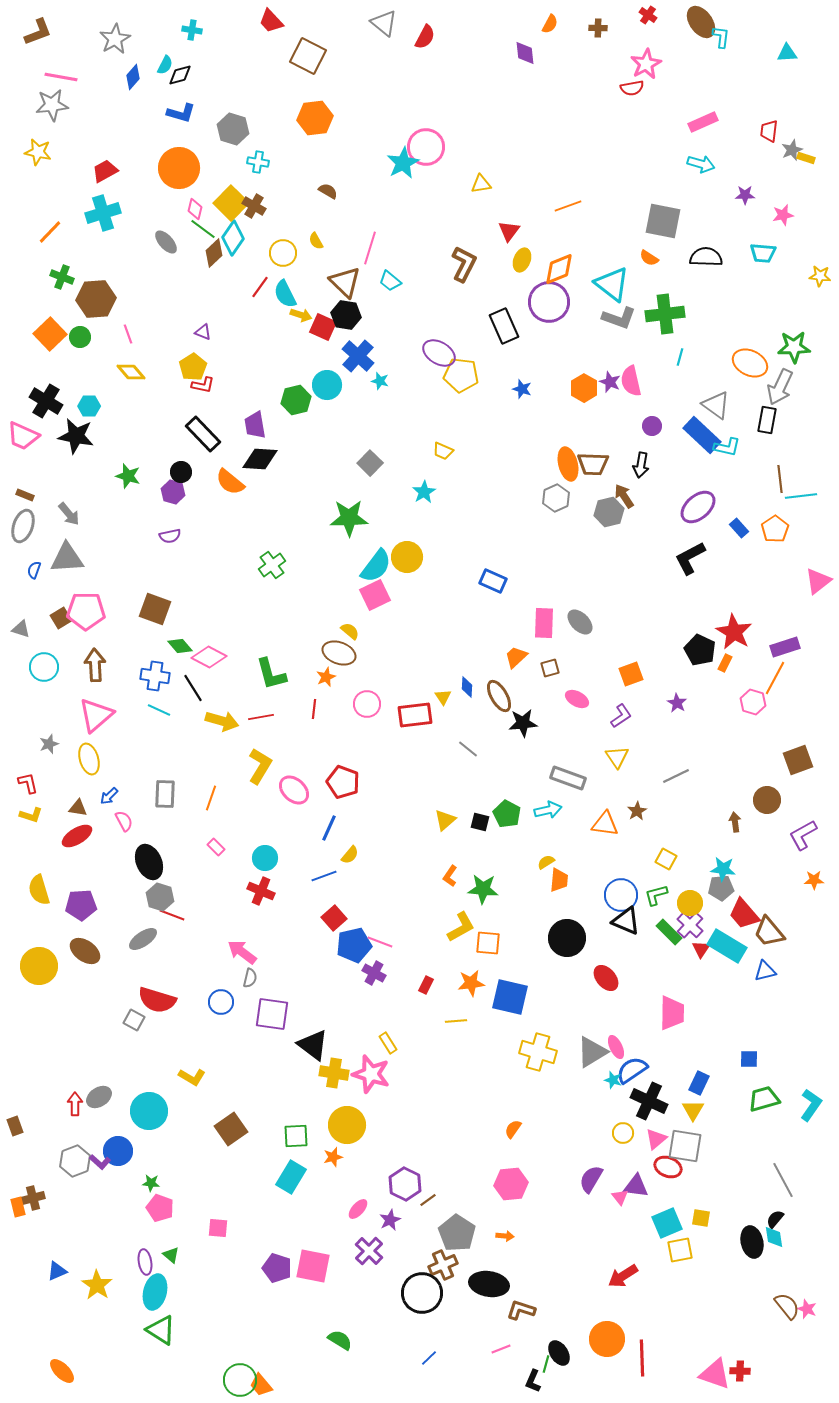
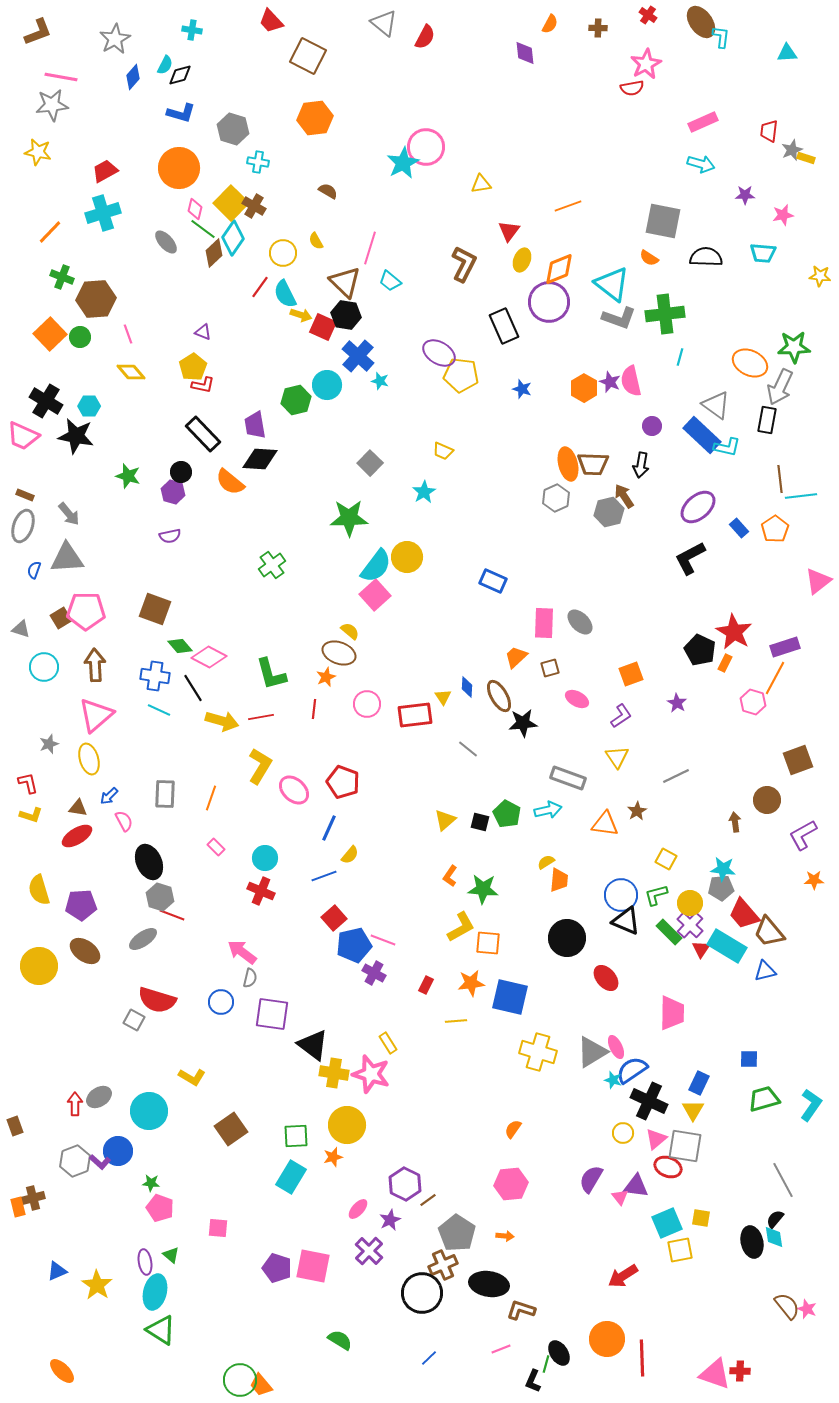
pink square at (375, 595): rotated 16 degrees counterclockwise
pink line at (380, 942): moved 3 px right, 2 px up
